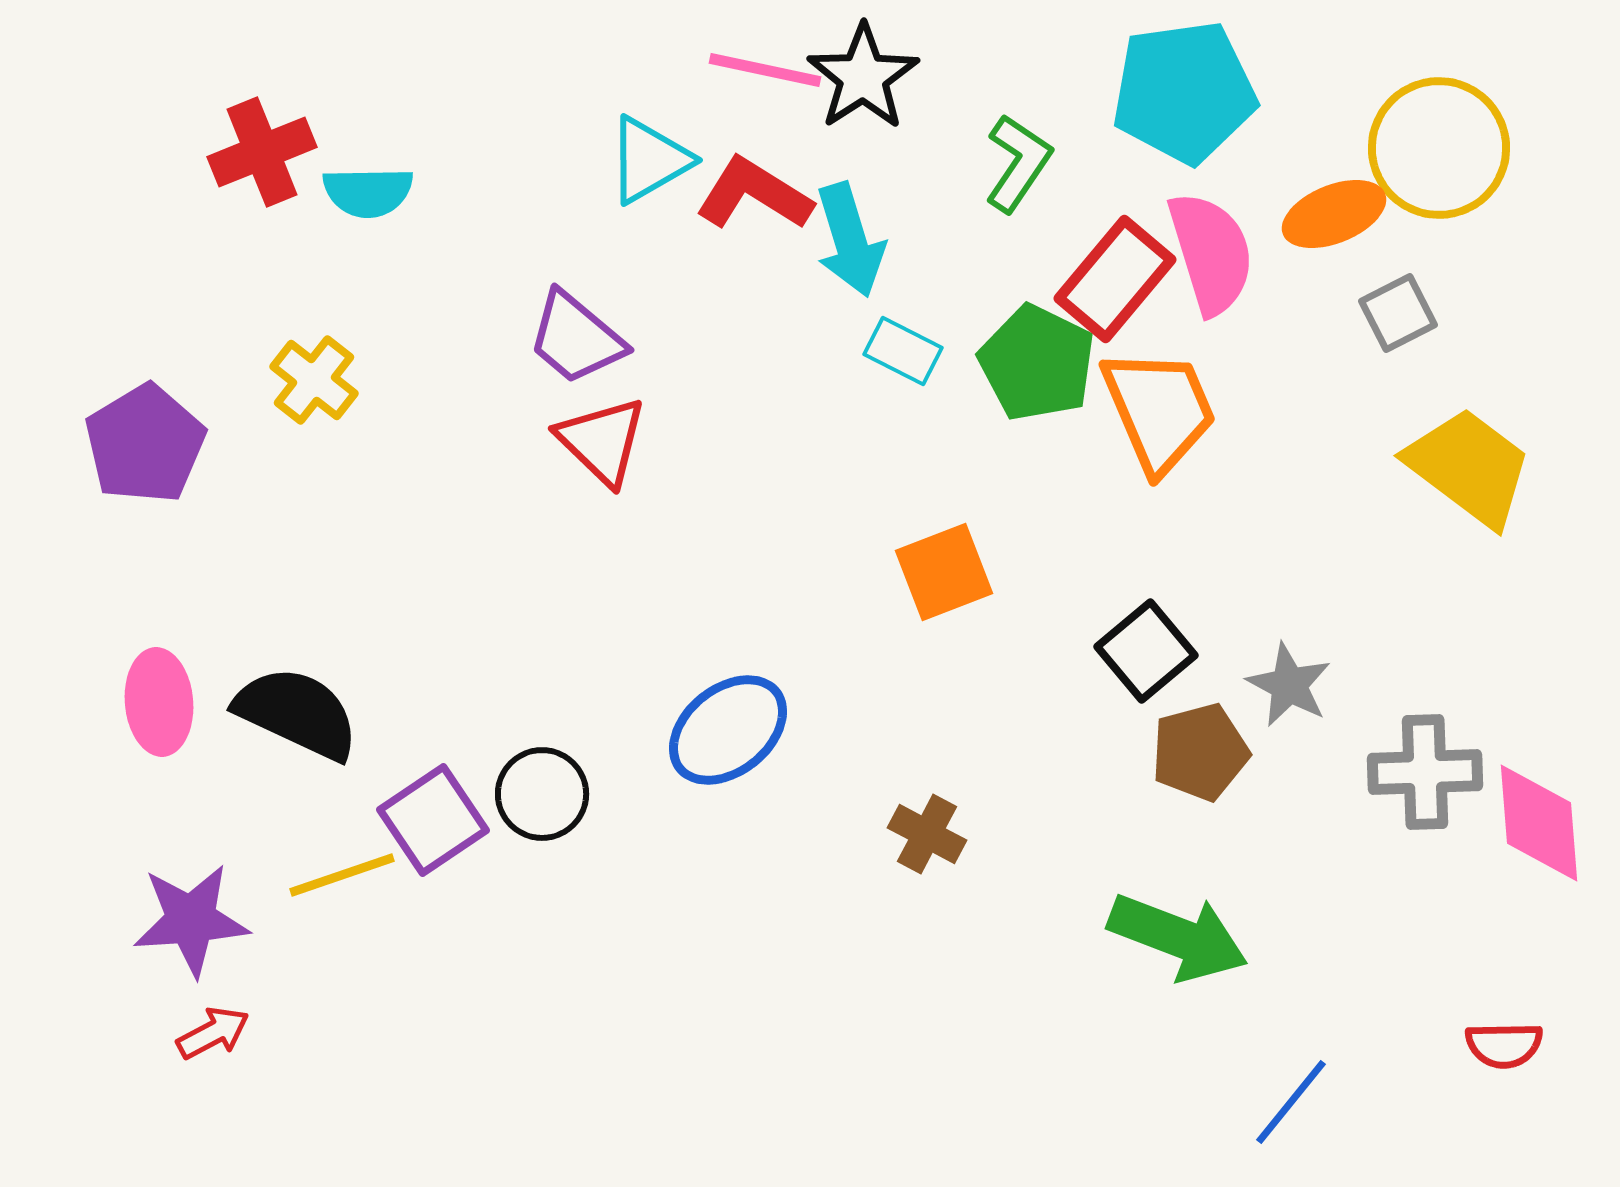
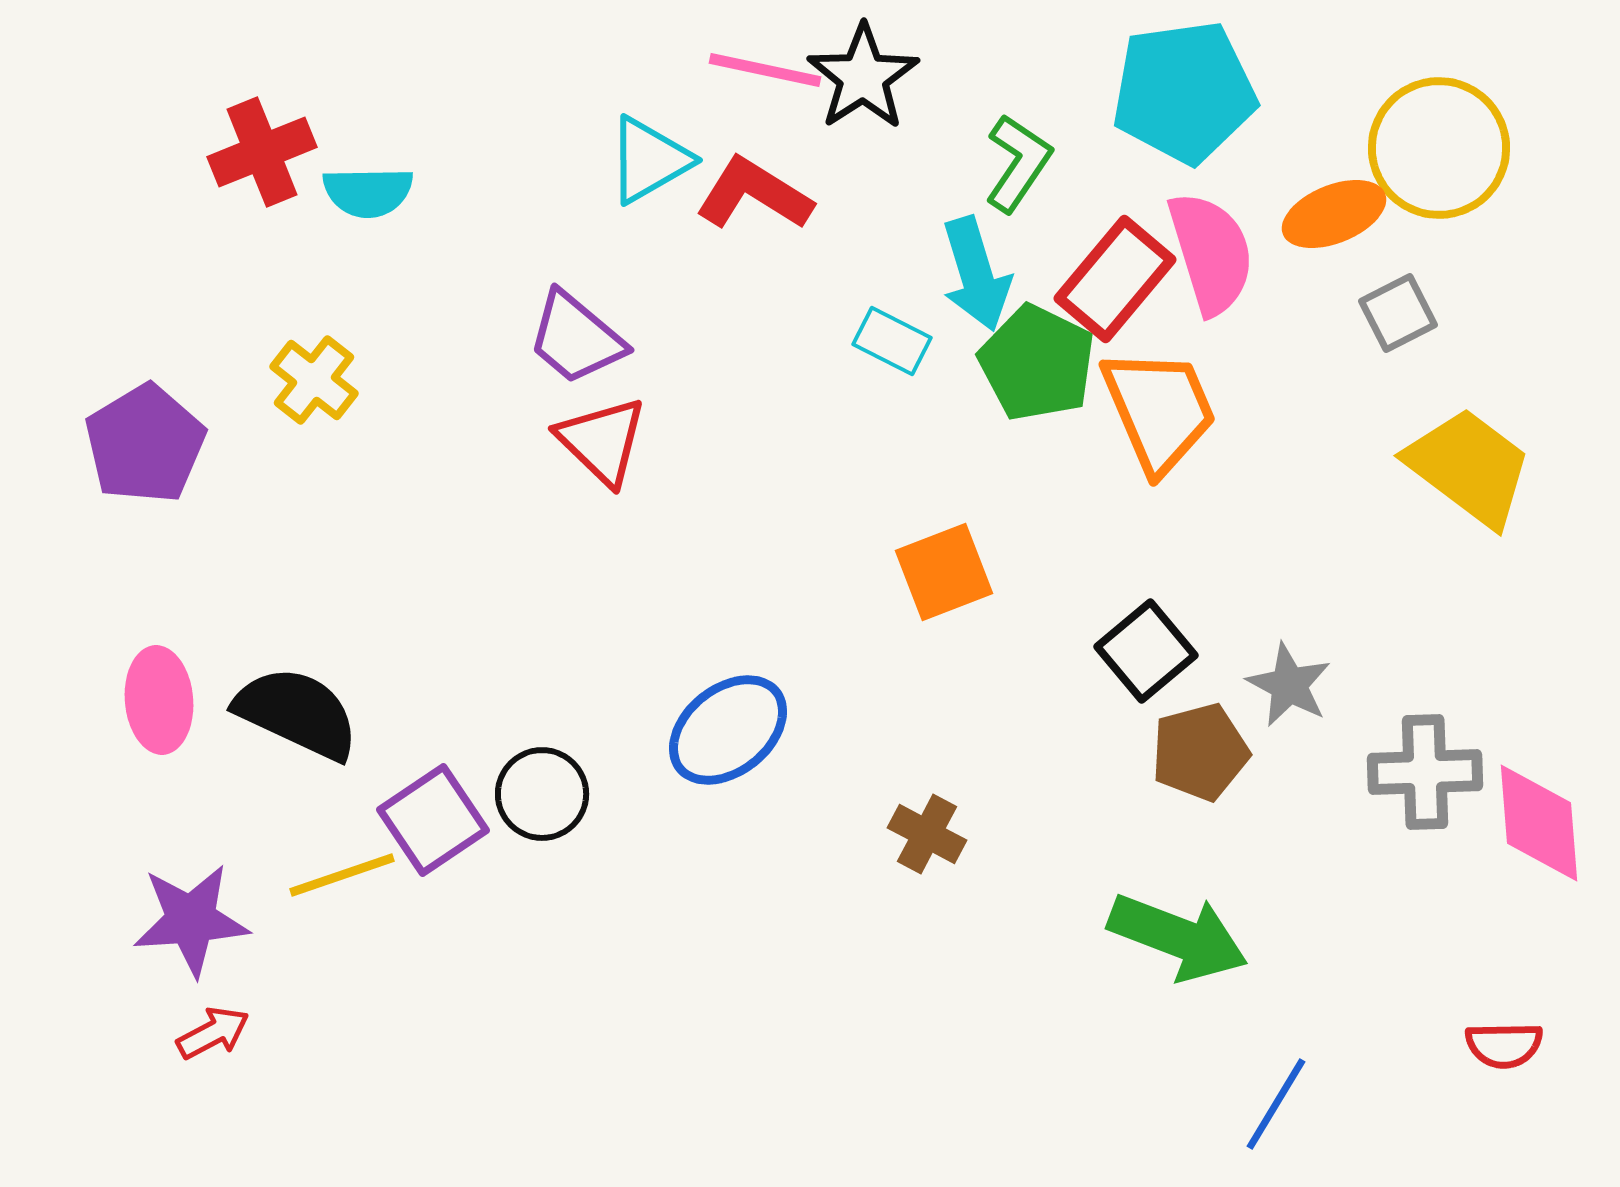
cyan arrow: moved 126 px right, 34 px down
cyan rectangle: moved 11 px left, 10 px up
pink ellipse: moved 2 px up
blue line: moved 15 px left, 2 px down; rotated 8 degrees counterclockwise
